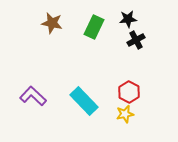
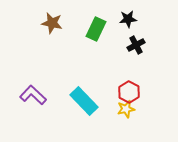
green rectangle: moved 2 px right, 2 px down
black cross: moved 5 px down
purple L-shape: moved 1 px up
yellow star: moved 1 px right, 5 px up
